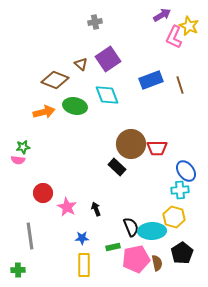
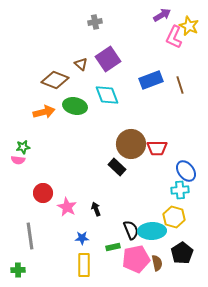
black semicircle: moved 3 px down
